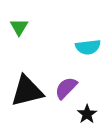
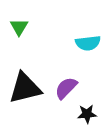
cyan semicircle: moved 4 px up
black triangle: moved 2 px left, 3 px up
black star: rotated 30 degrees clockwise
